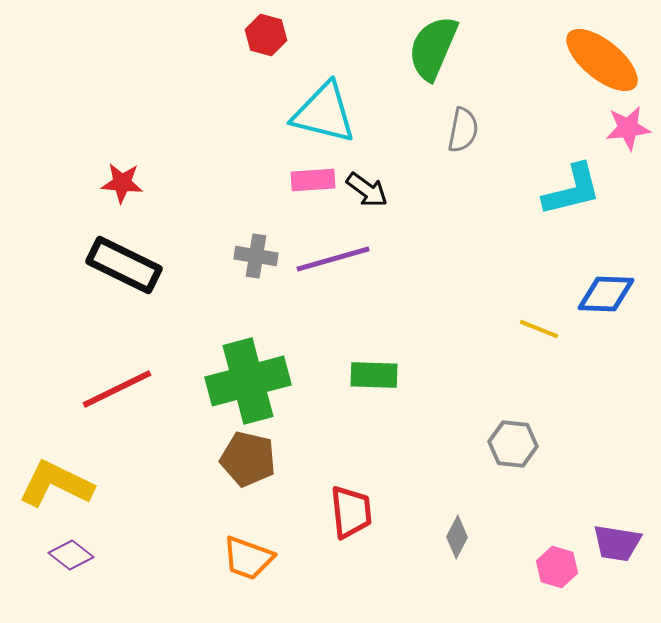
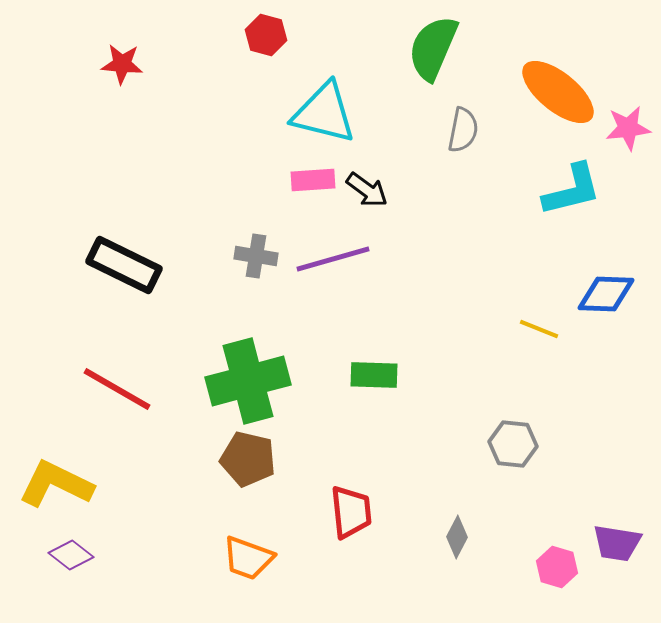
orange ellipse: moved 44 px left, 32 px down
red star: moved 119 px up
red line: rotated 56 degrees clockwise
